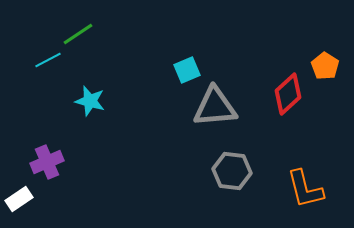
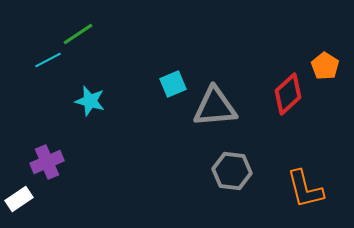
cyan square: moved 14 px left, 14 px down
